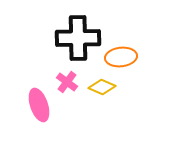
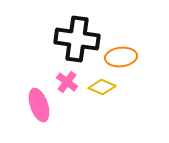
black cross: moved 1 px left, 1 px down; rotated 9 degrees clockwise
